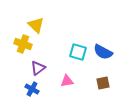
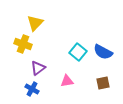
yellow triangle: moved 1 px left, 2 px up; rotated 30 degrees clockwise
cyan square: rotated 24 degrees clockwise
